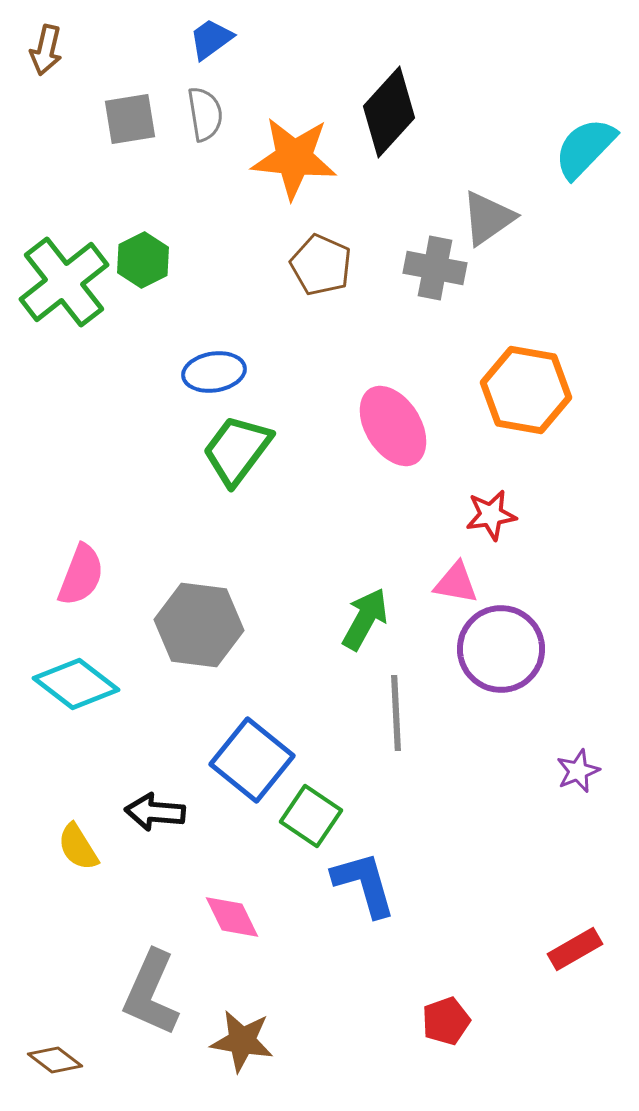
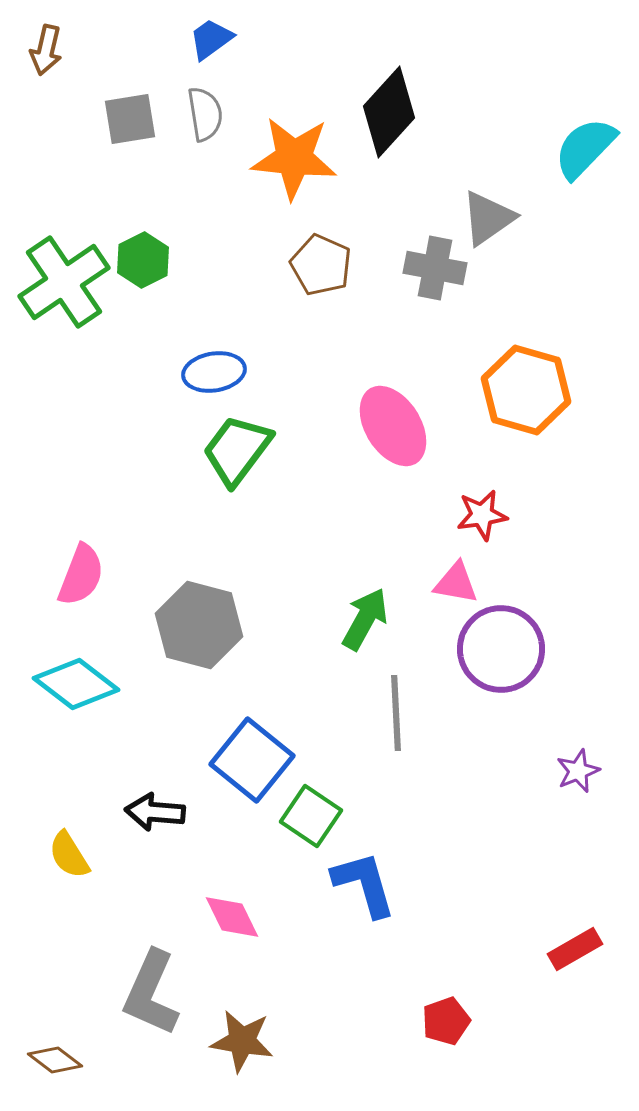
green cross: rotated 4 degrees clockwise
orange hexagon: rotated 6 degrees clockwise
red star: moved 9 px left
gray hexagon: rotated 8 degrees clockwise
yellow semicircle: moved 9 px left, 8 px down
